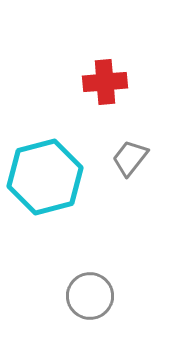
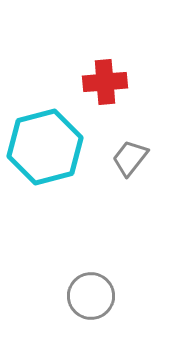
cyan hexagon: moved 30 px up
gray circle: moved 1 px right
